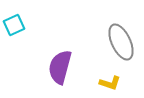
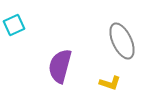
gray ellipse: moved 1 px right, 1 px up
purple semicircle: moved 1 px up
